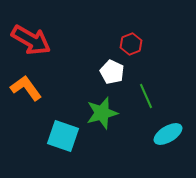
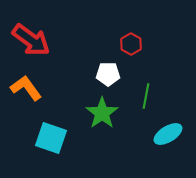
red arrow: rotated 6 degrees clockwise
red hexagon: rotated 10 degrees counterclockwise
white pentagon: moved 4 px left, 2 px down; rotated 25 degrees counterclockwise
green line: rotated 35 degrees clockwise
green star: rotated 20 degrees counterclockwise
cyan square: moved 12 px left, 2 px down
